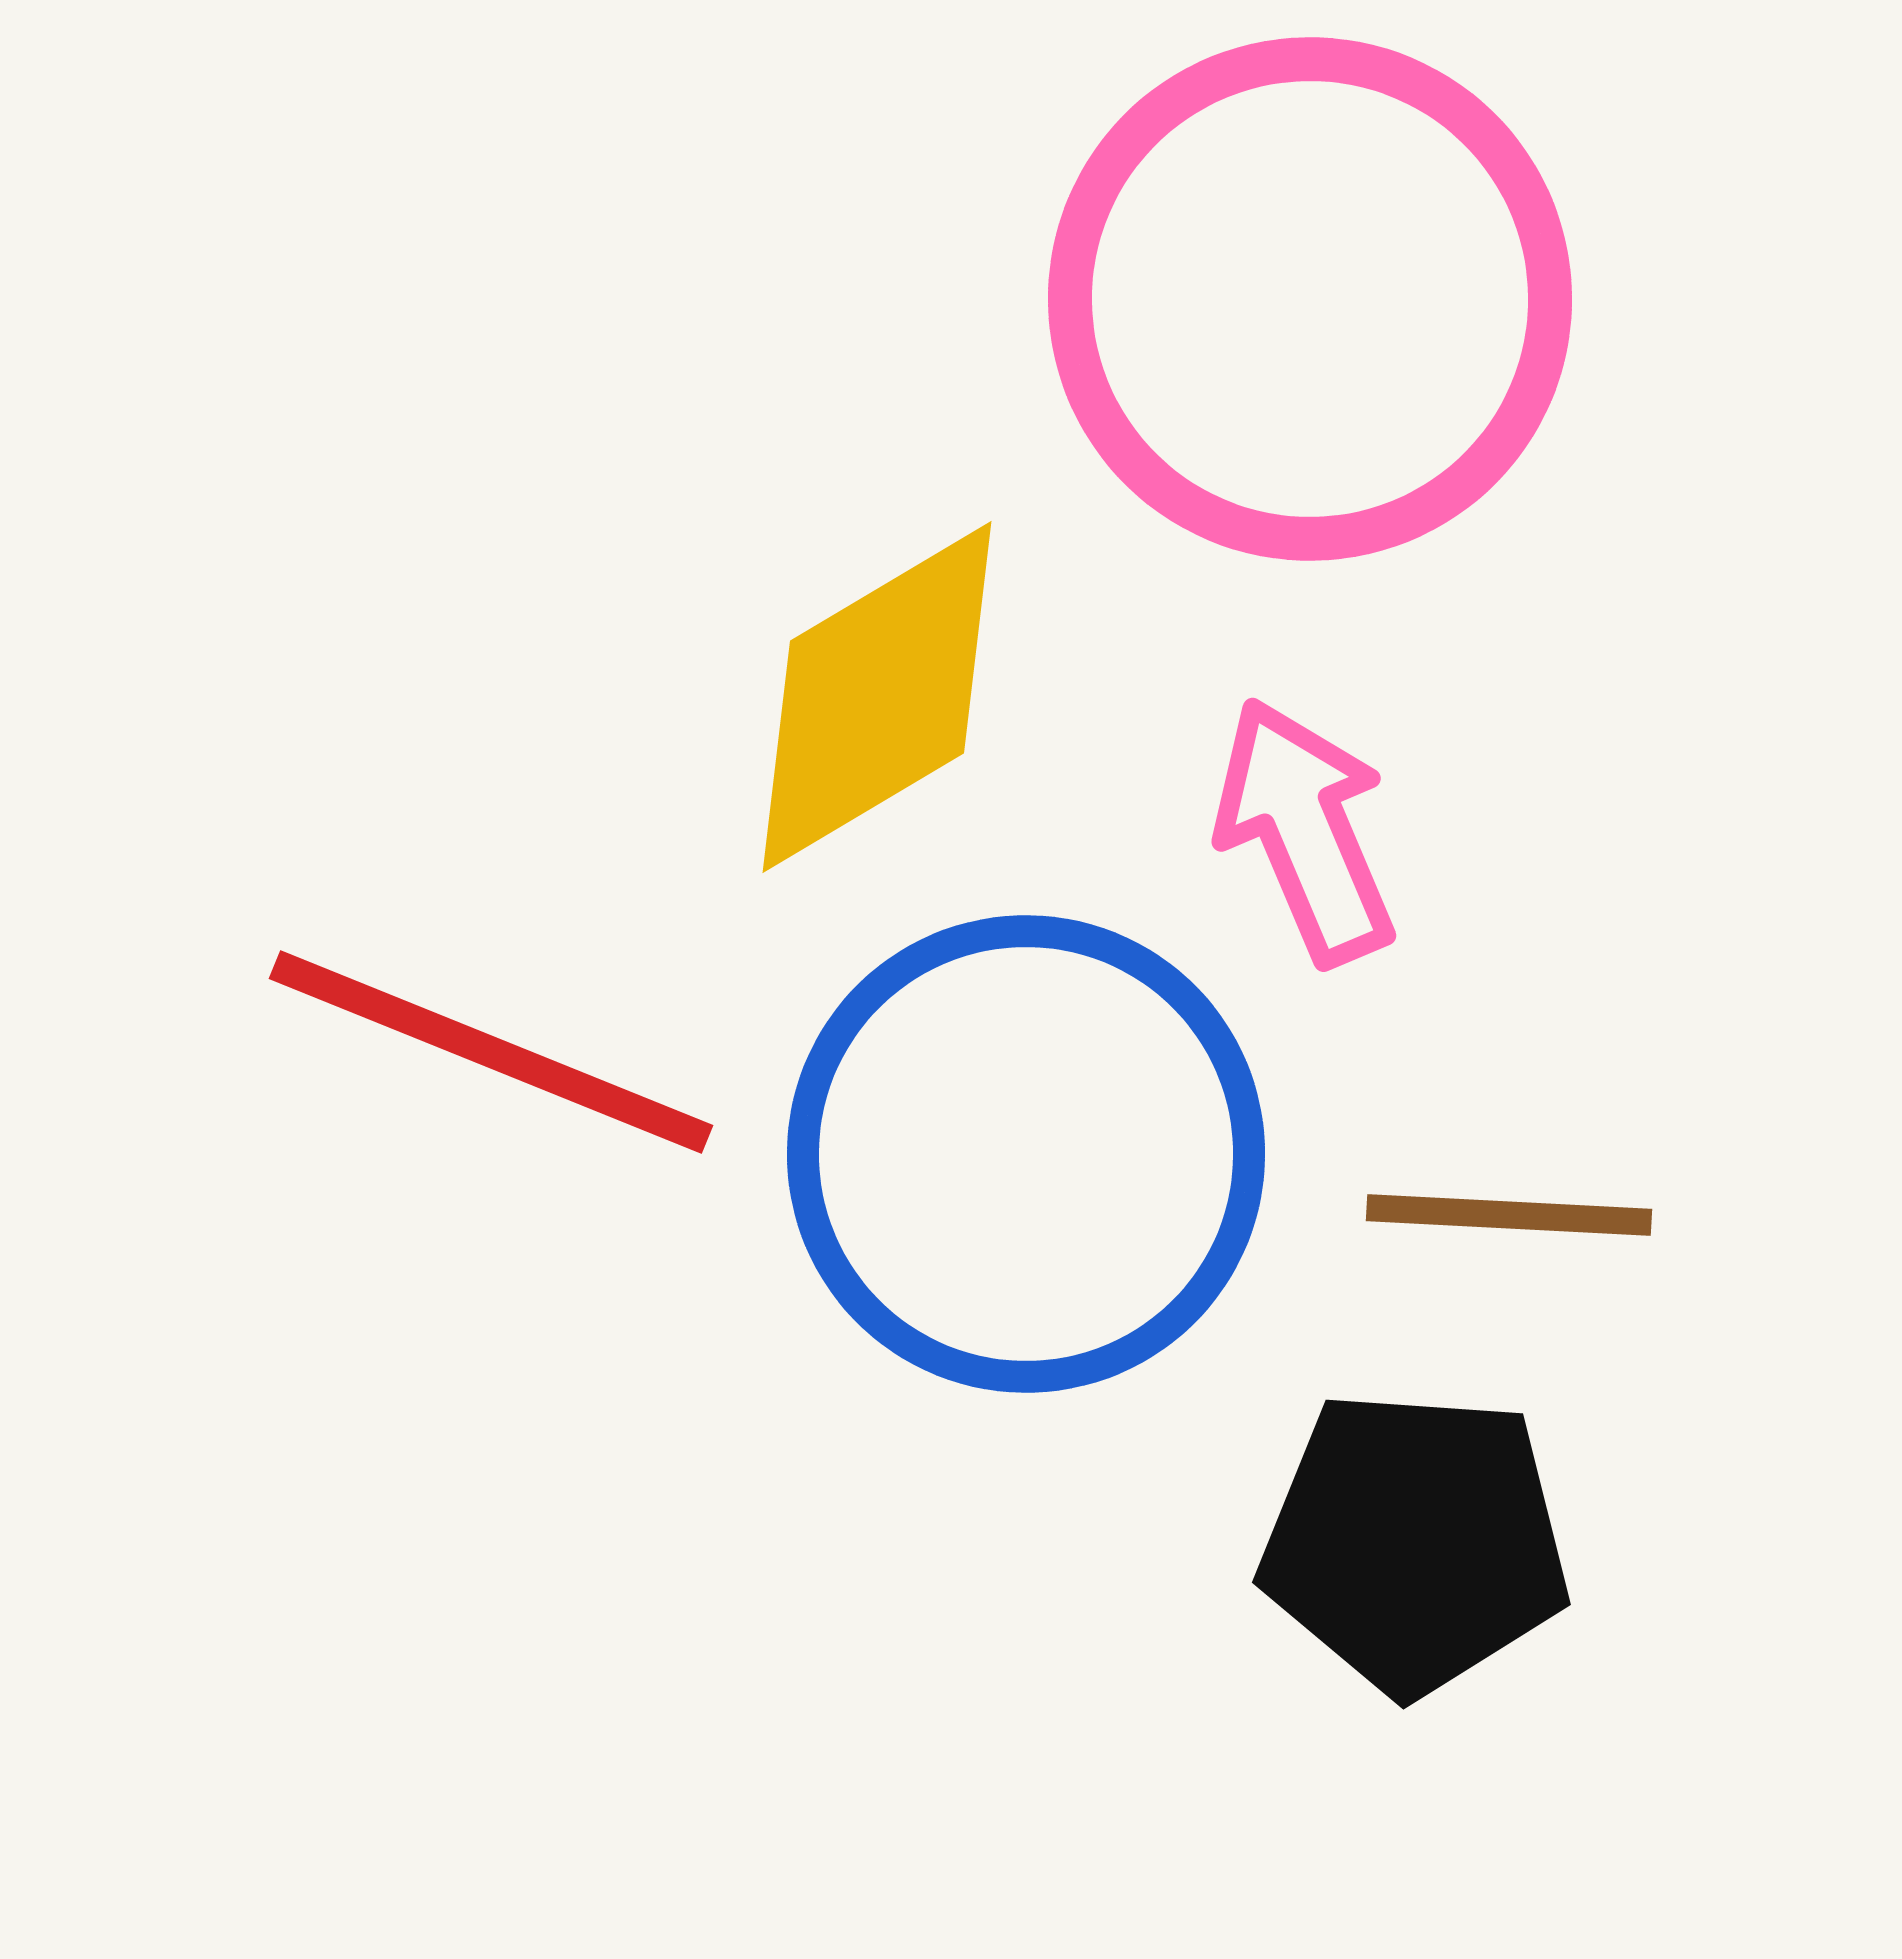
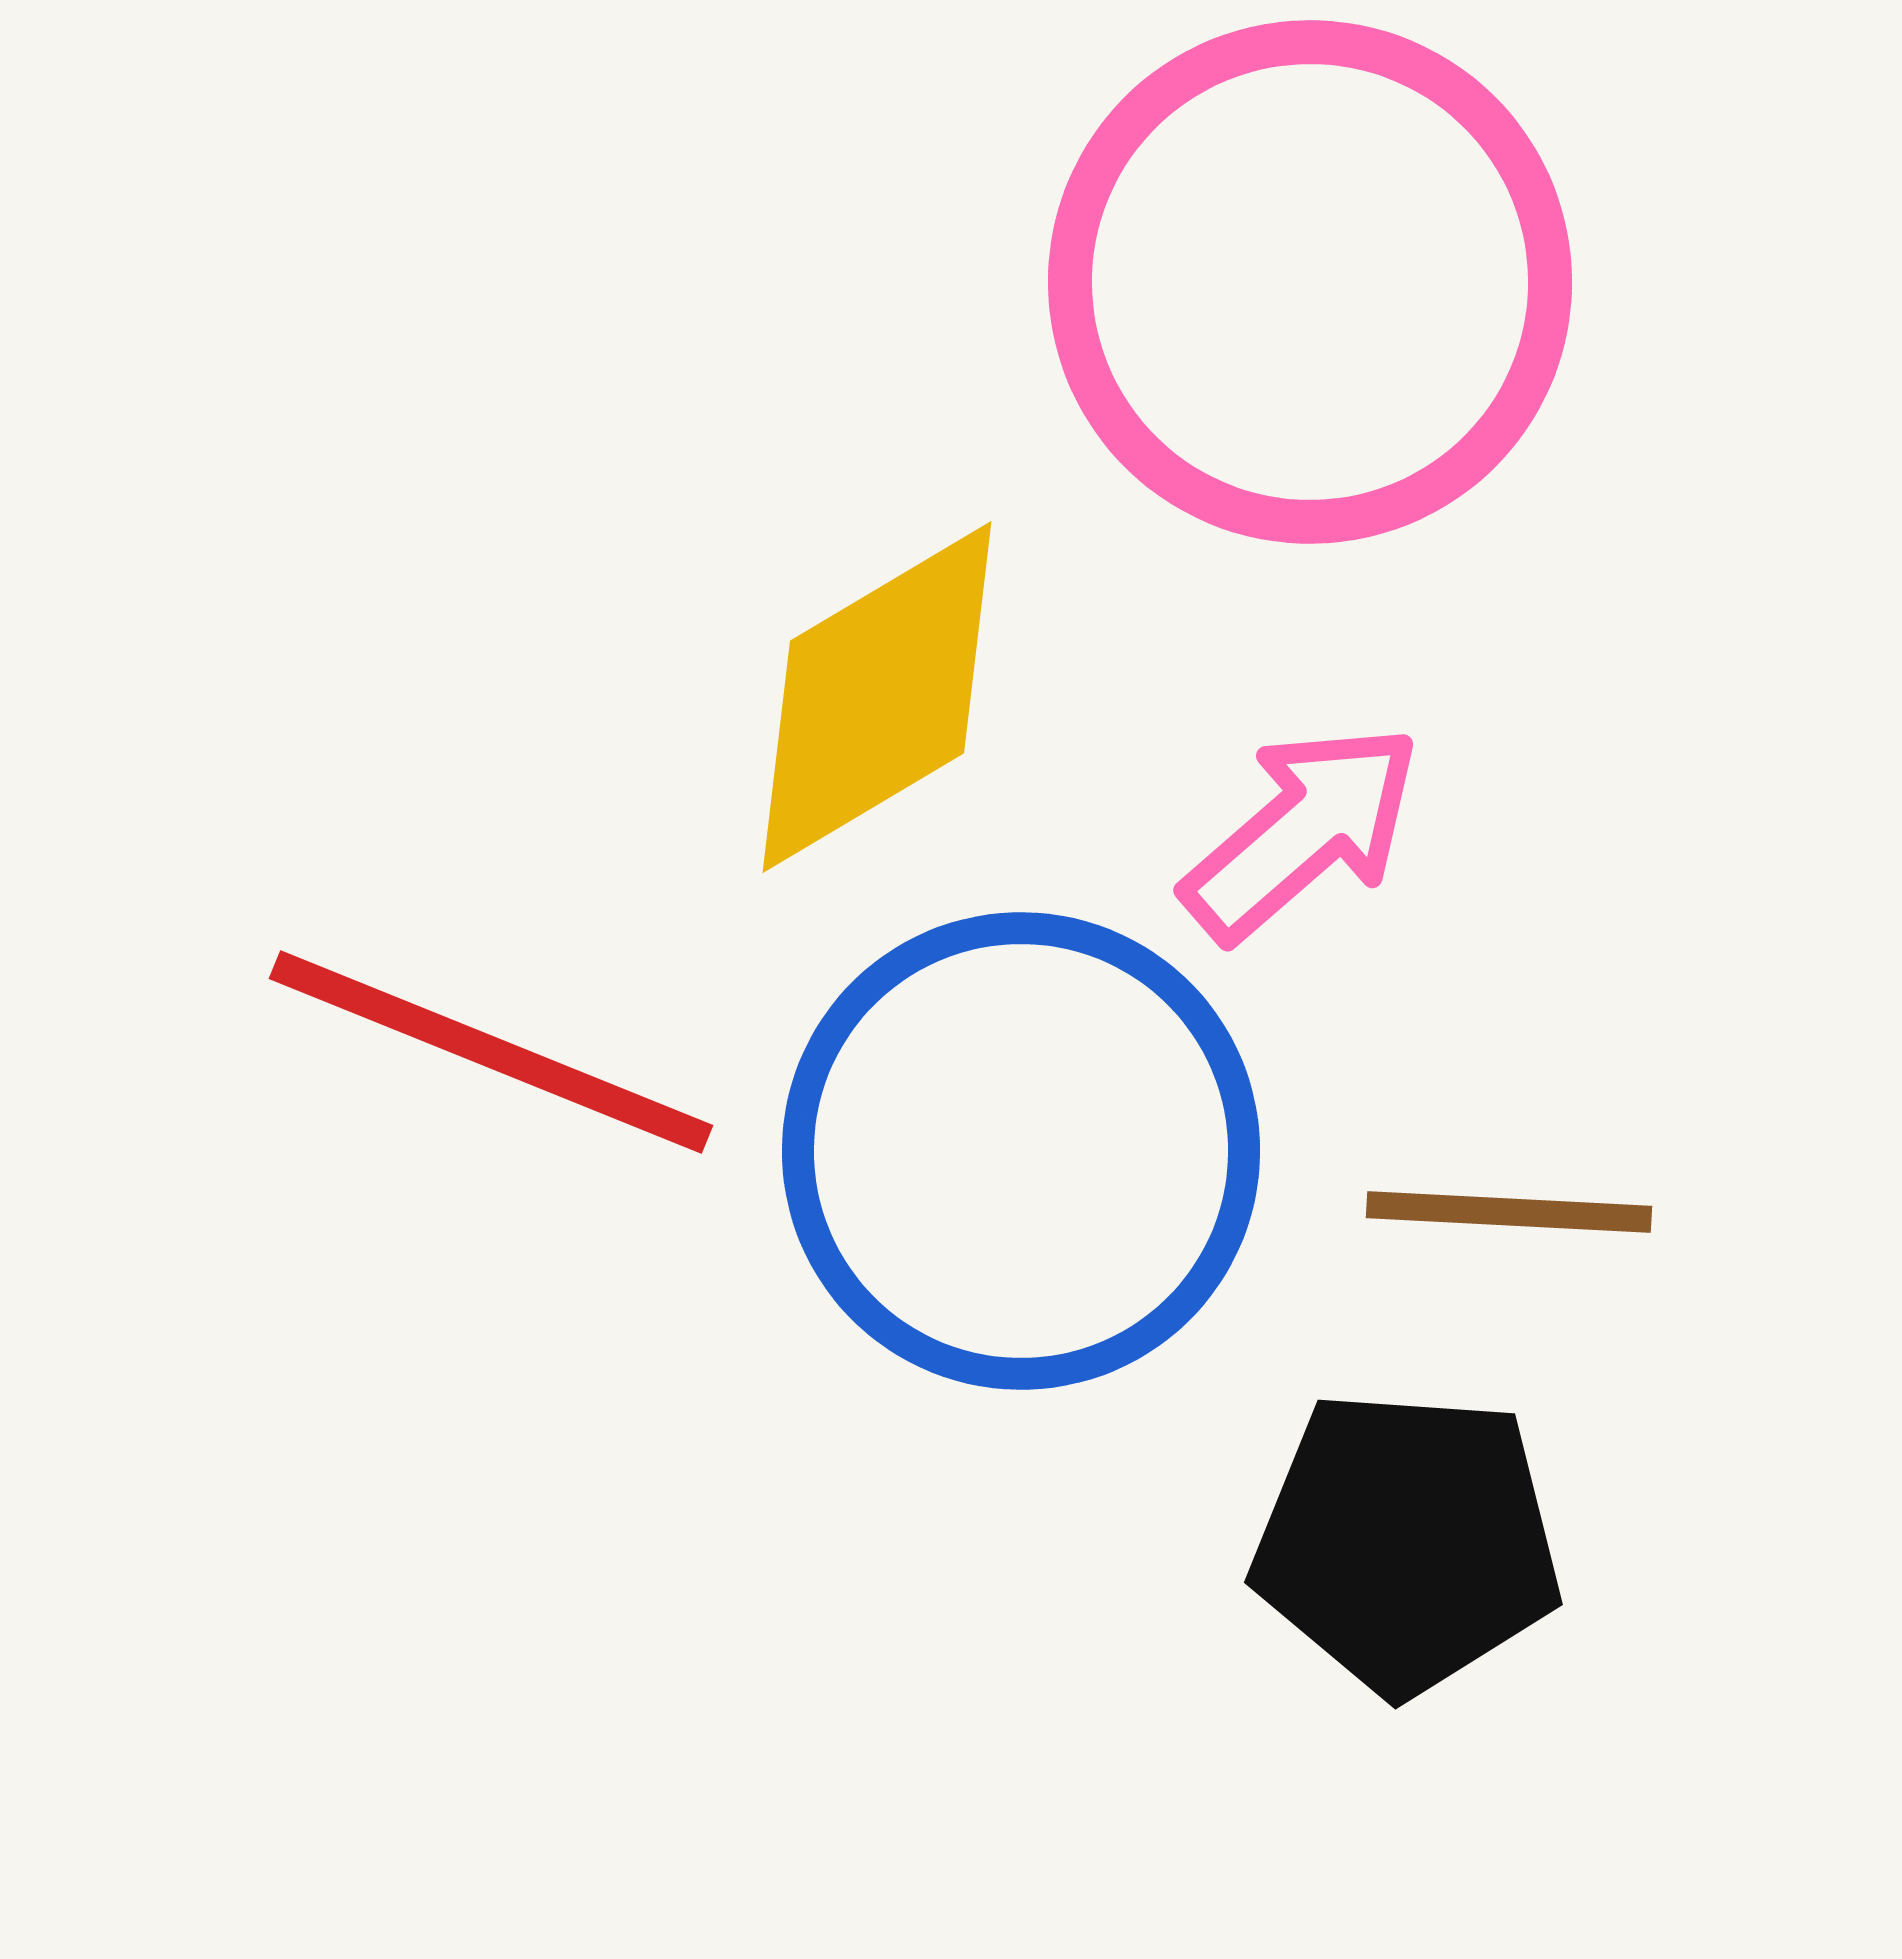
pink circle: moved 17 px up
pink arrow: moved 3 px left, 1 px down; rotated 72 degrees clockwise
blue circle: moved 5 px left, 3 px up
brown line: moved 3 px up
black pentagon: moved 8 px left
